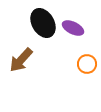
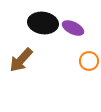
black ellipse: rotated 52 degrees counterclockwise
orange circle: moved 2 px right, 3 px up
